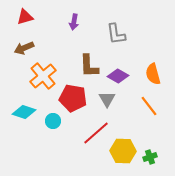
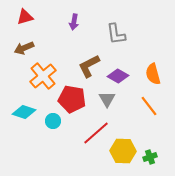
brown L-shape: rotated 65 degrees clockwise
red pentagon: moved 1 px left, 1 px down
